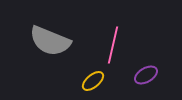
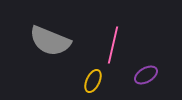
yellow ellipse: rotated 25 degrees counterclockwise
